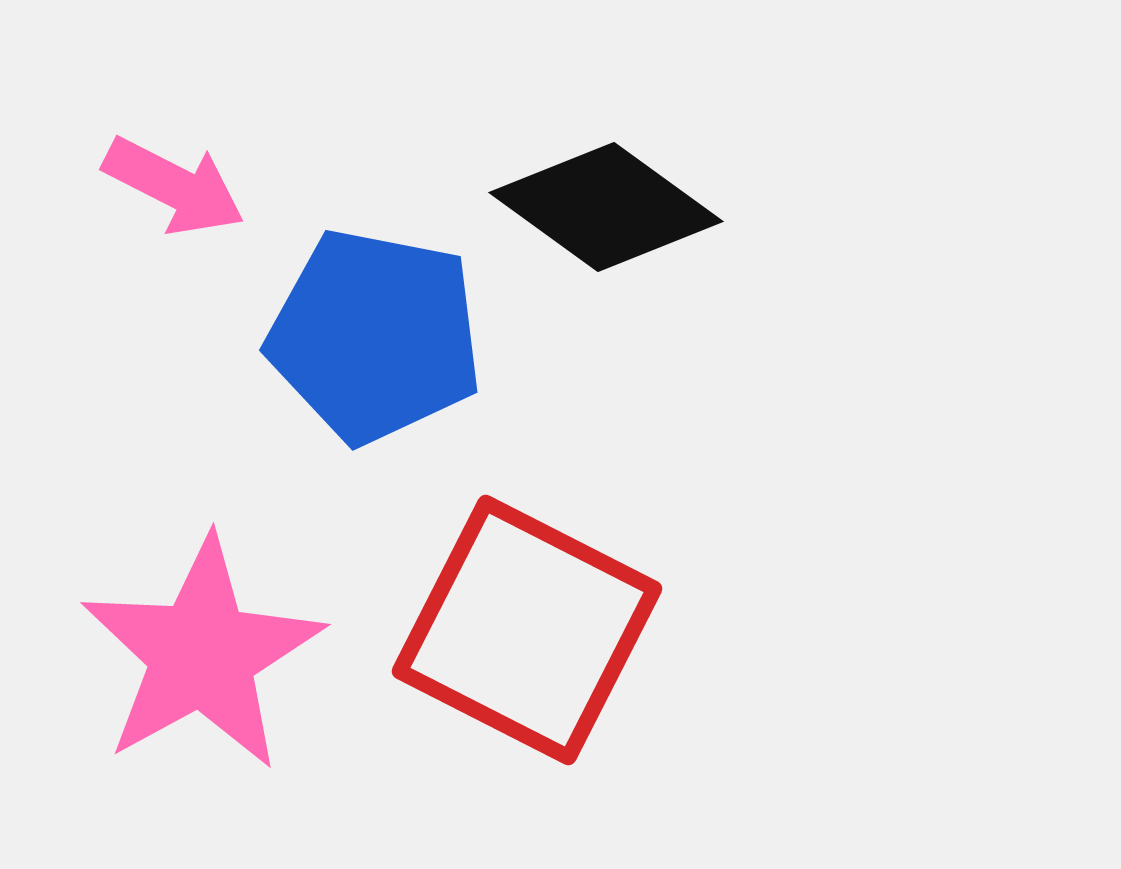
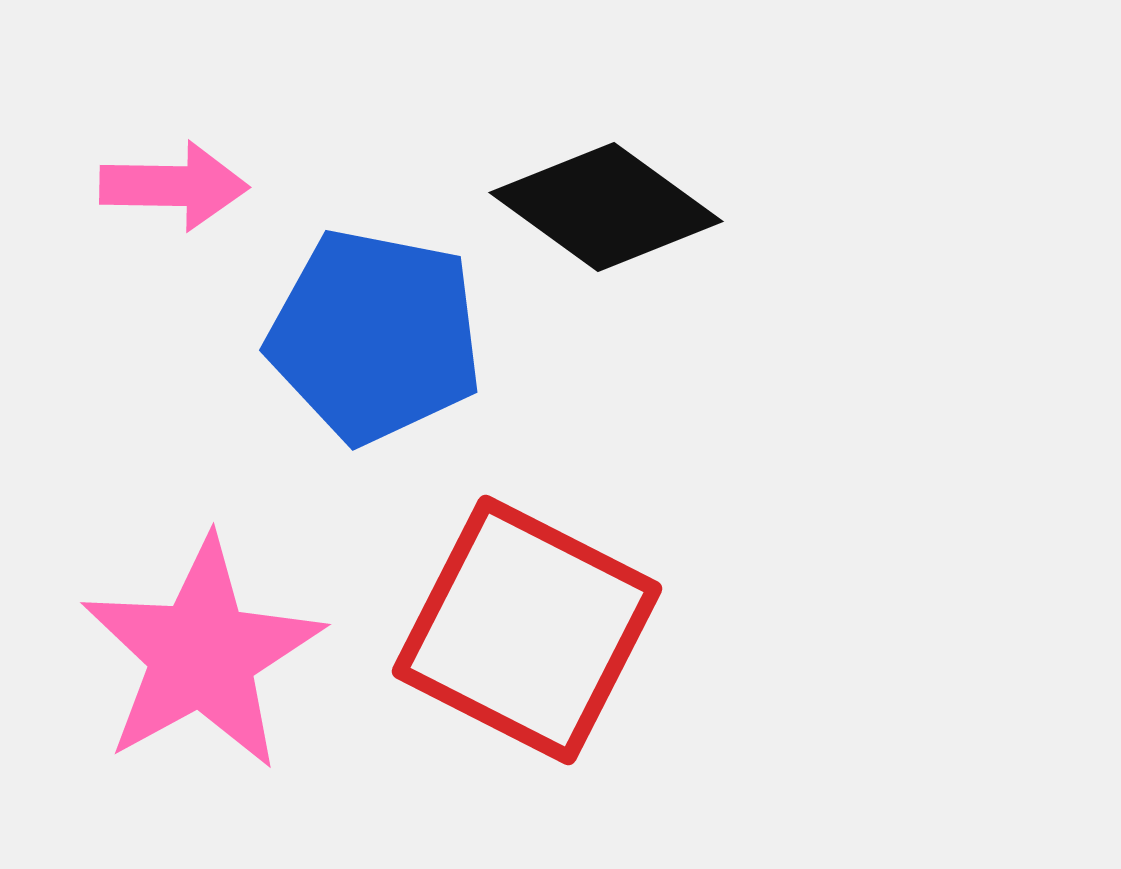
pink arrow: rotated 26 degrees counterclockwise
